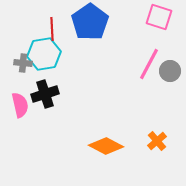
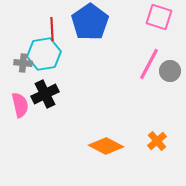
black cross: rotated 8 degrees counterclockwise
